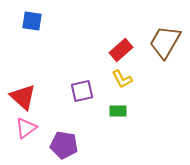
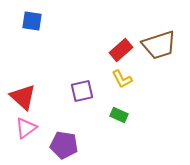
brown trapezoid: moved 6 px left, 3 px down; rotated 138 degrees counterclockwise
green rectangle: moved 1 px right, 4 px down; rotated 24 degrees clockwise
